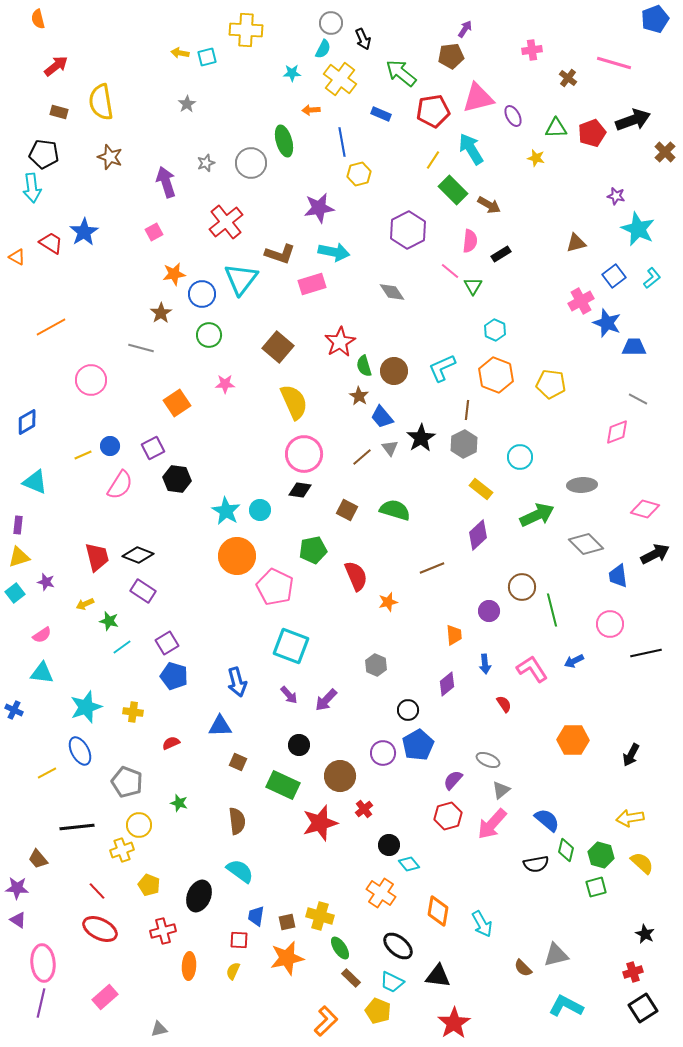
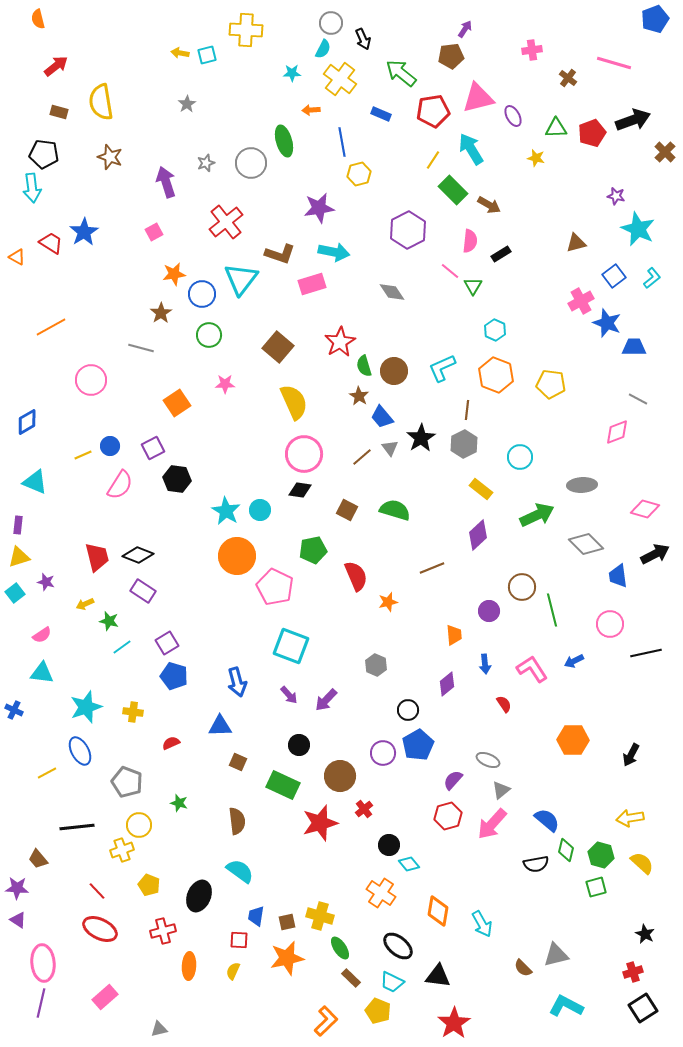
cyan square at (207, 57): moved 2 px up
